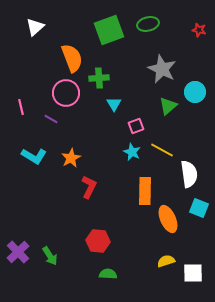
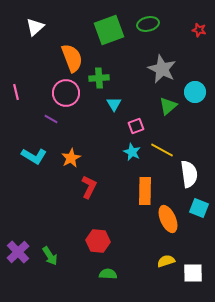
pink line: moved 5 px left, 15 px up
